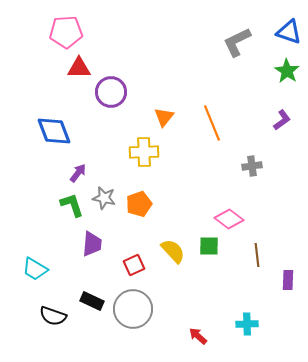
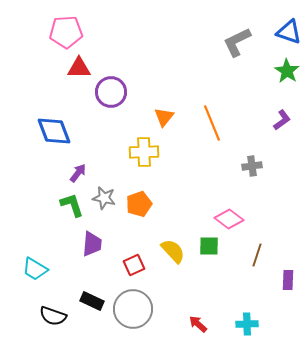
brown line: rotated 25 degrees clockwise
red arrow: moved 12 px up
